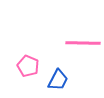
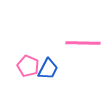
blue trapezoid: moved 10 px left, 11 px up
